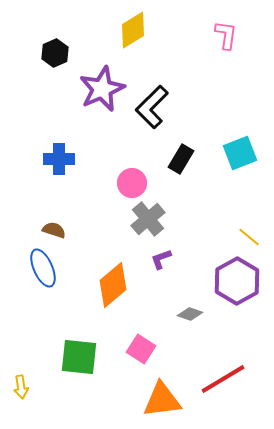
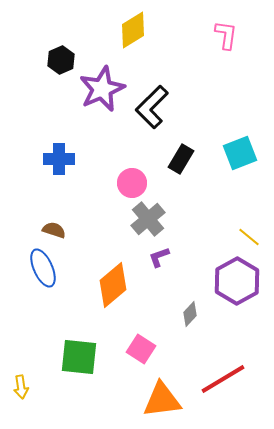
black hexagon: moved 6 px right, 7 px down
purple L-shape: moved 2 px left, 2 px up
gray diamond: rotated 65 degrees counterclockwise
